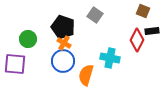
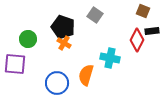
blue circle: moved 6 px left, 22 px down
